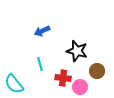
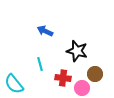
blue arrow: moved 3 px right; rotated 49 degrees clockwise
brown circle: moved 2 px left, 3 px down
pink circle: moved 2 px right, 1 px down
